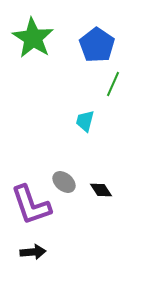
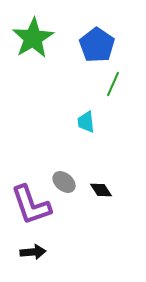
green star: rotated 9 degrees clockwise
cyan trapezoid: moved 1 px right, 1 px down; rotated 20 degrees counterclockwise
